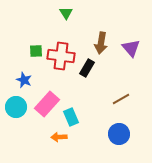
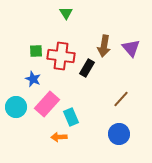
brown arrow: moved 3 px right, 3 px down
blue star: moved 9 px right, 1 px up
brown line: rotated 18 degrees counterclockwise
